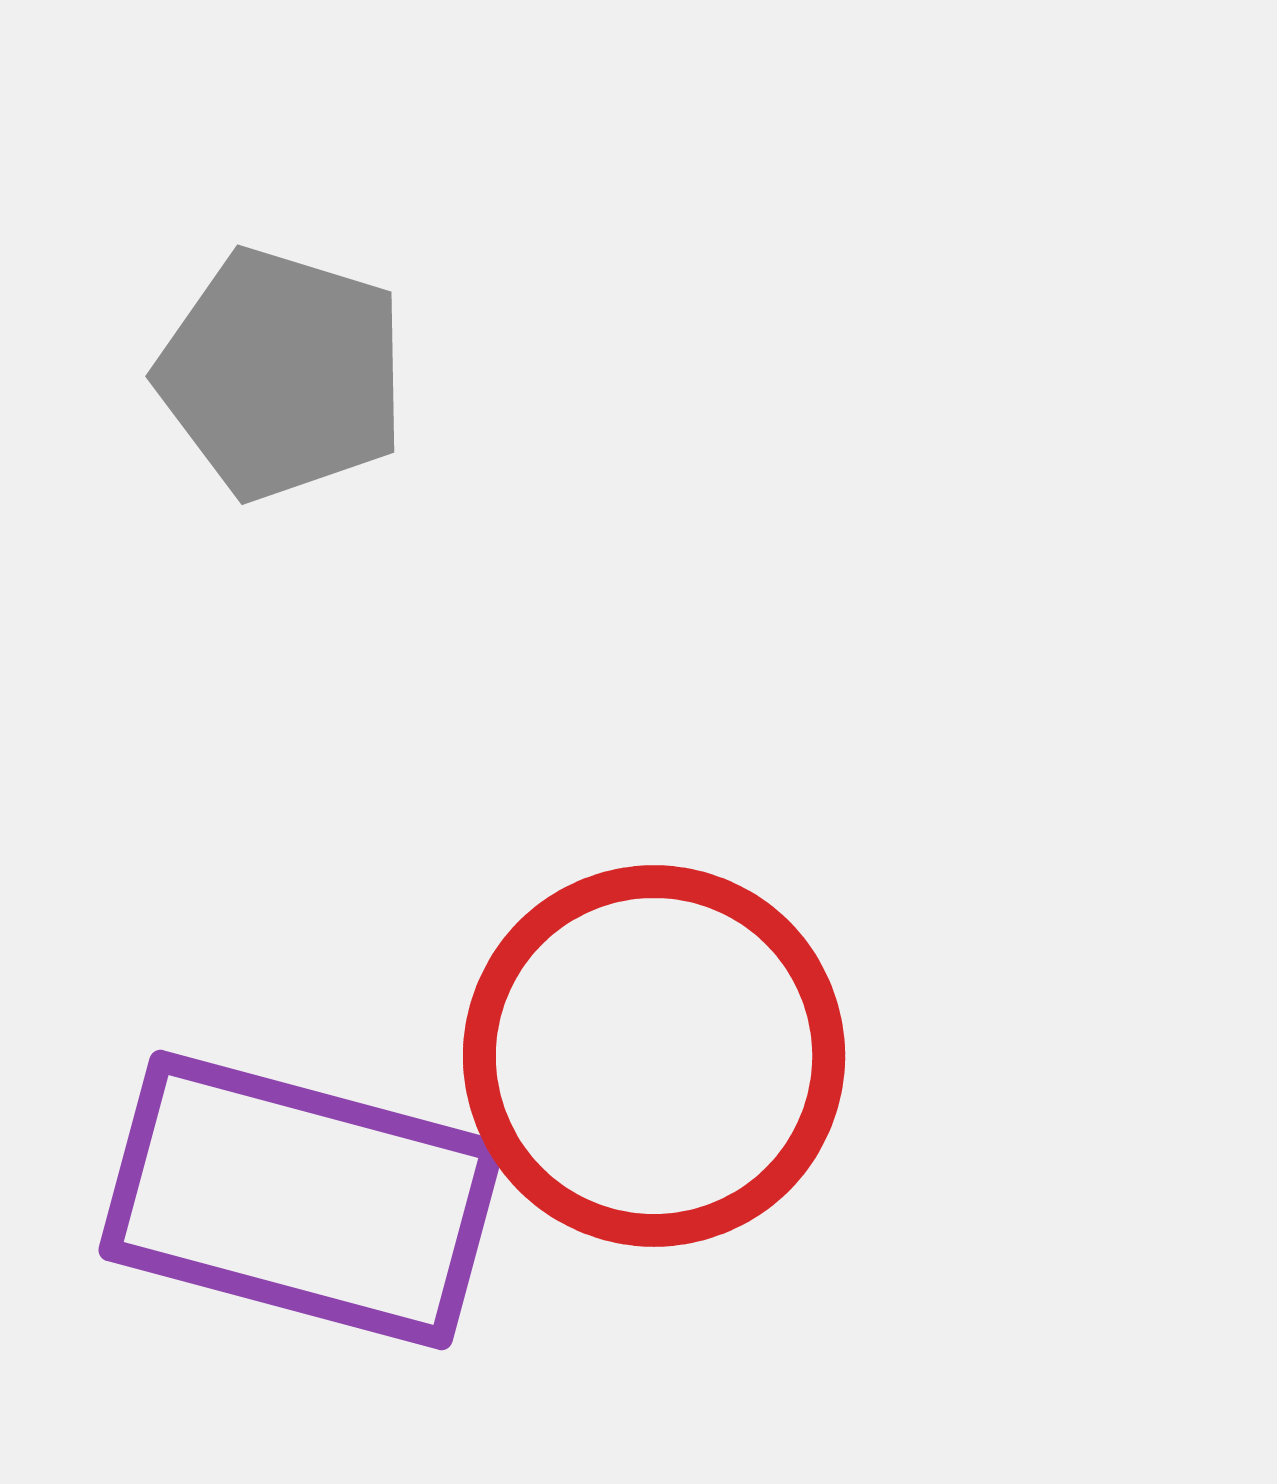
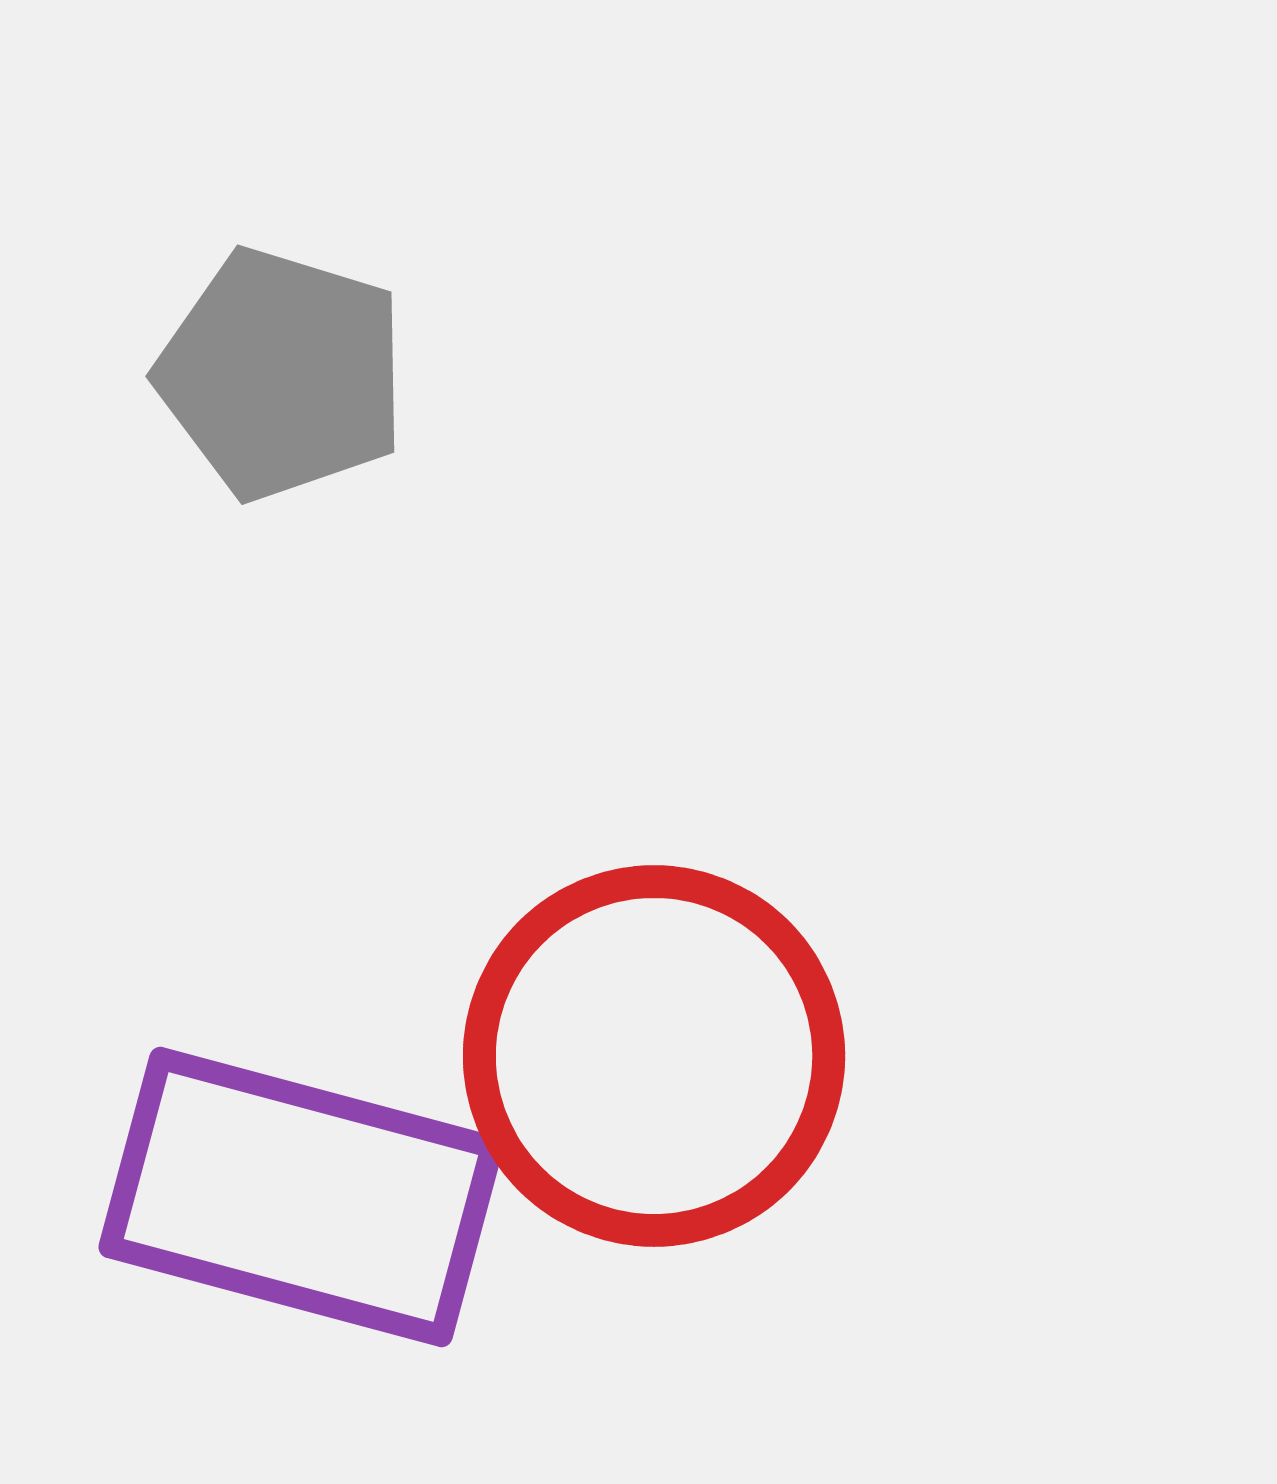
purple rectangle: moved 3 px up
